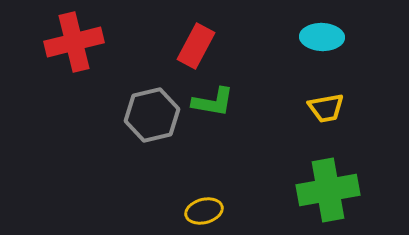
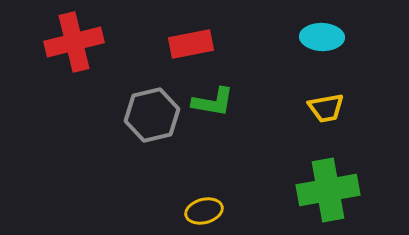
red rectangle: moved 5 px left, 2 px up; rotated 51 degrees clockwise
